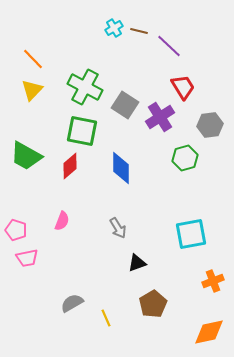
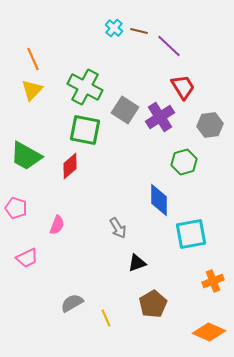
cyan cross: rotated 18 degrees counterclockwise
orange line: rotated 20 degrees clockwise
gray square: moved 5 px down
green square: moved 3 px right, 1 px up
green hexagon: moved 1 px left, 4 px down
blue diamond: moved 38 px right, 32 px down
pink semicircle: moved 5 px left, 4 px down
pink pentagon: moved 22 px up
pink trapezoid: rotated 15 degrees counterclockwise
orange diamond: rotated 36 degrees clockwise
